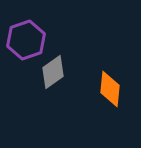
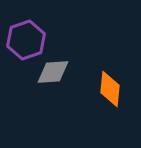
gray diamond: rotated 32 degrees clockwise
